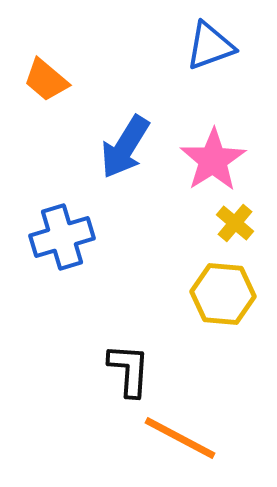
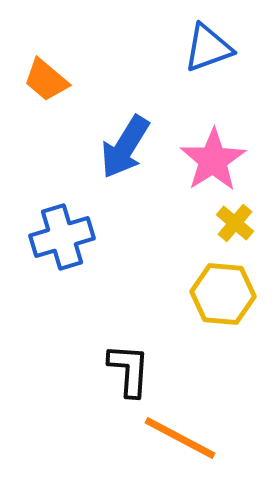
blue triangle: moved 2 px left, 2 px down
